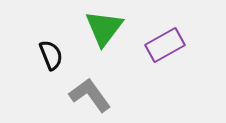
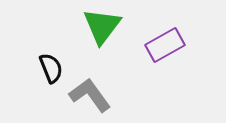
green triangle: moved 2 px left, 2 px up
black semicircle: moved 13 px down
